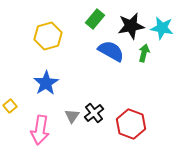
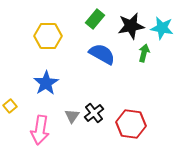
yellow hexagon: rotated 16 degrees clockwise
blue semicircle: moved 9 px left, 3 px down
red hexagon: rotated 12 degrees counterclockwise
